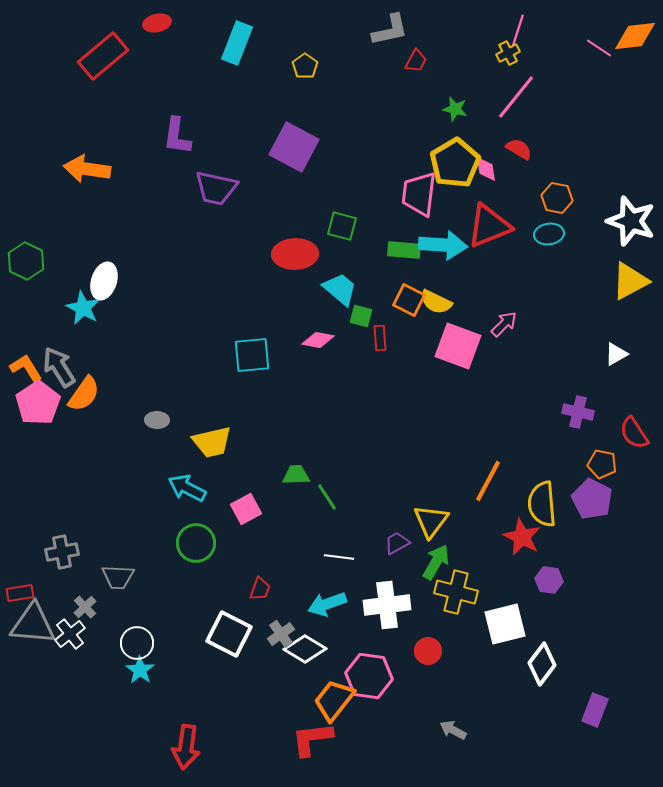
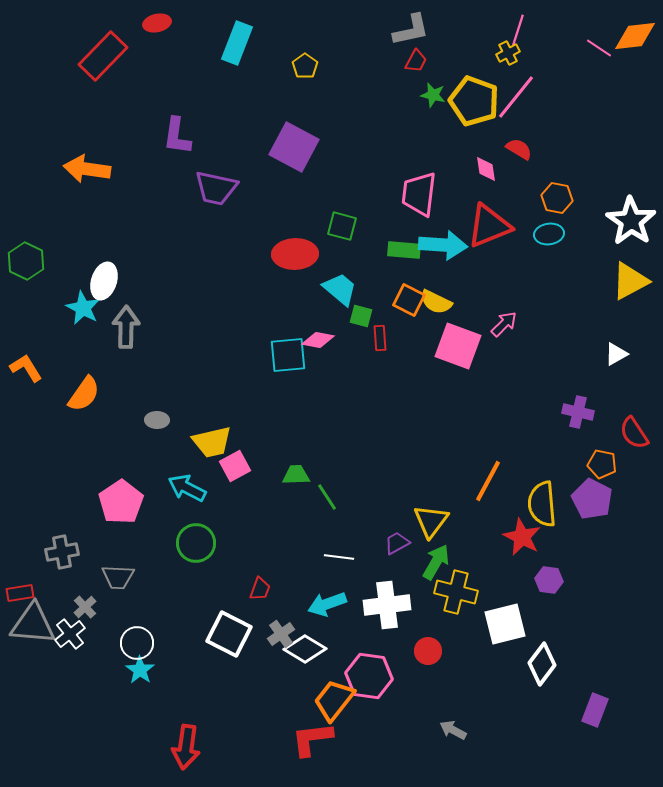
gray L-shape at (390, 30): moved 21 px right
red rectangle at (103, 56): rotated 6 degrees counterclockwise
green star at (455, 109): moved 22 px left, 14 px up
yellow pentagon at (455, 163): moved 19 px right, 62 px up; rotated 21 degrees counterclockwise
white star at (631, 221): rotated 15 degrees clockwise
cyan square at (252, 355): moved 36 px right
gray arrow at (59, 367): moved 67 px right, 40 px up; rotated 33 degrees clockwise
pink pentagon at (38, 403): moved 83 px right, 99 px down
pink square at (246, 509): moved 11 px left, 43 px up
